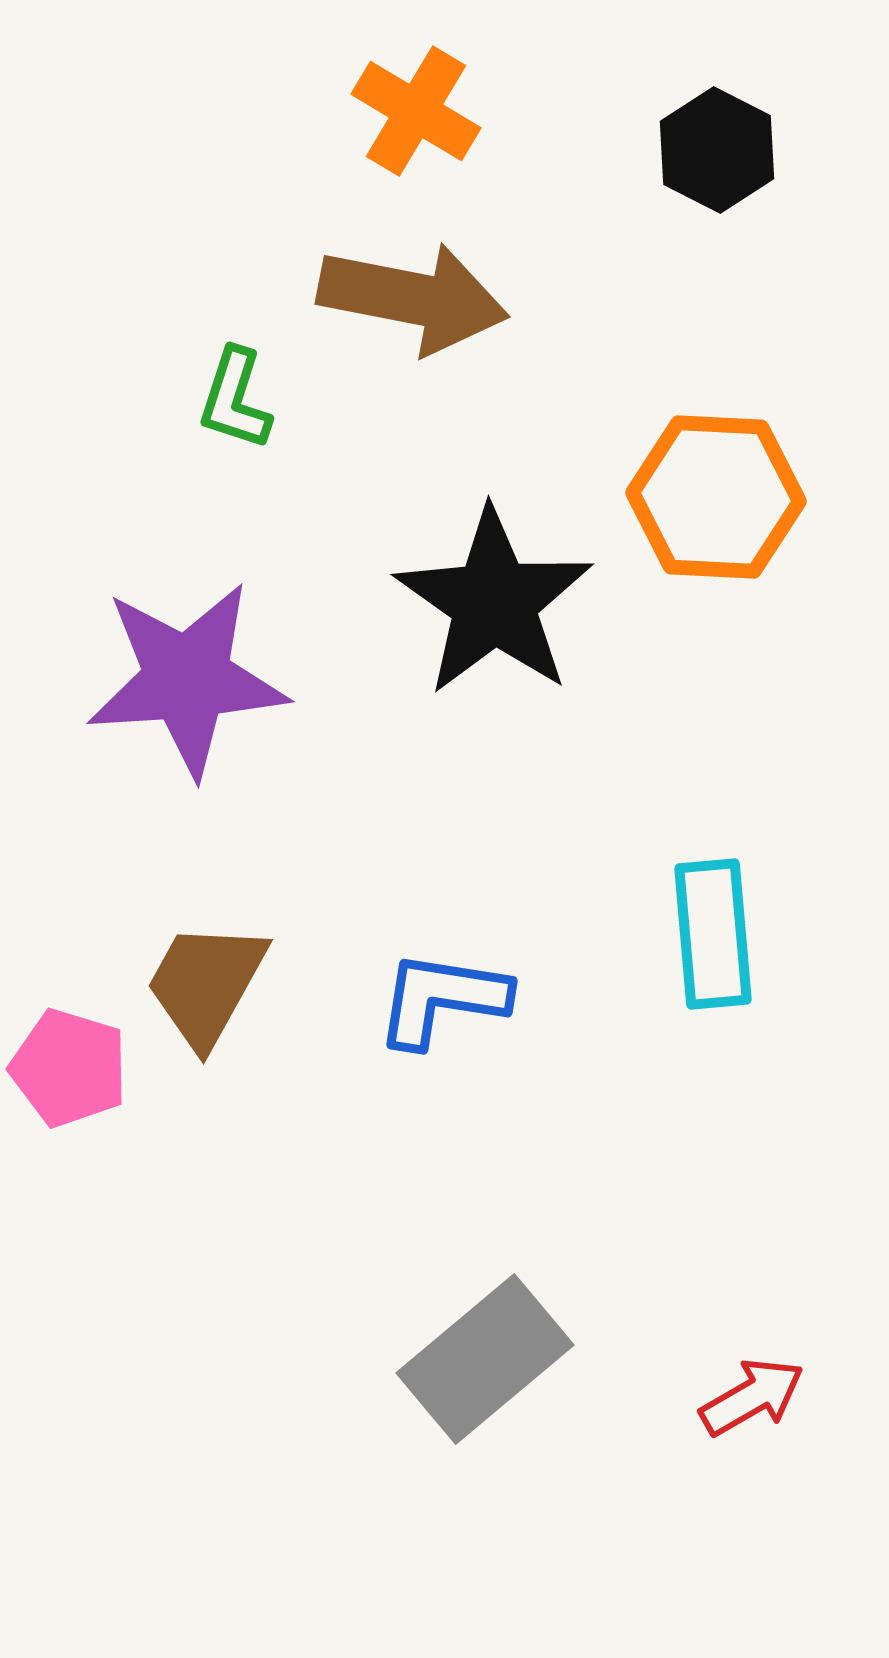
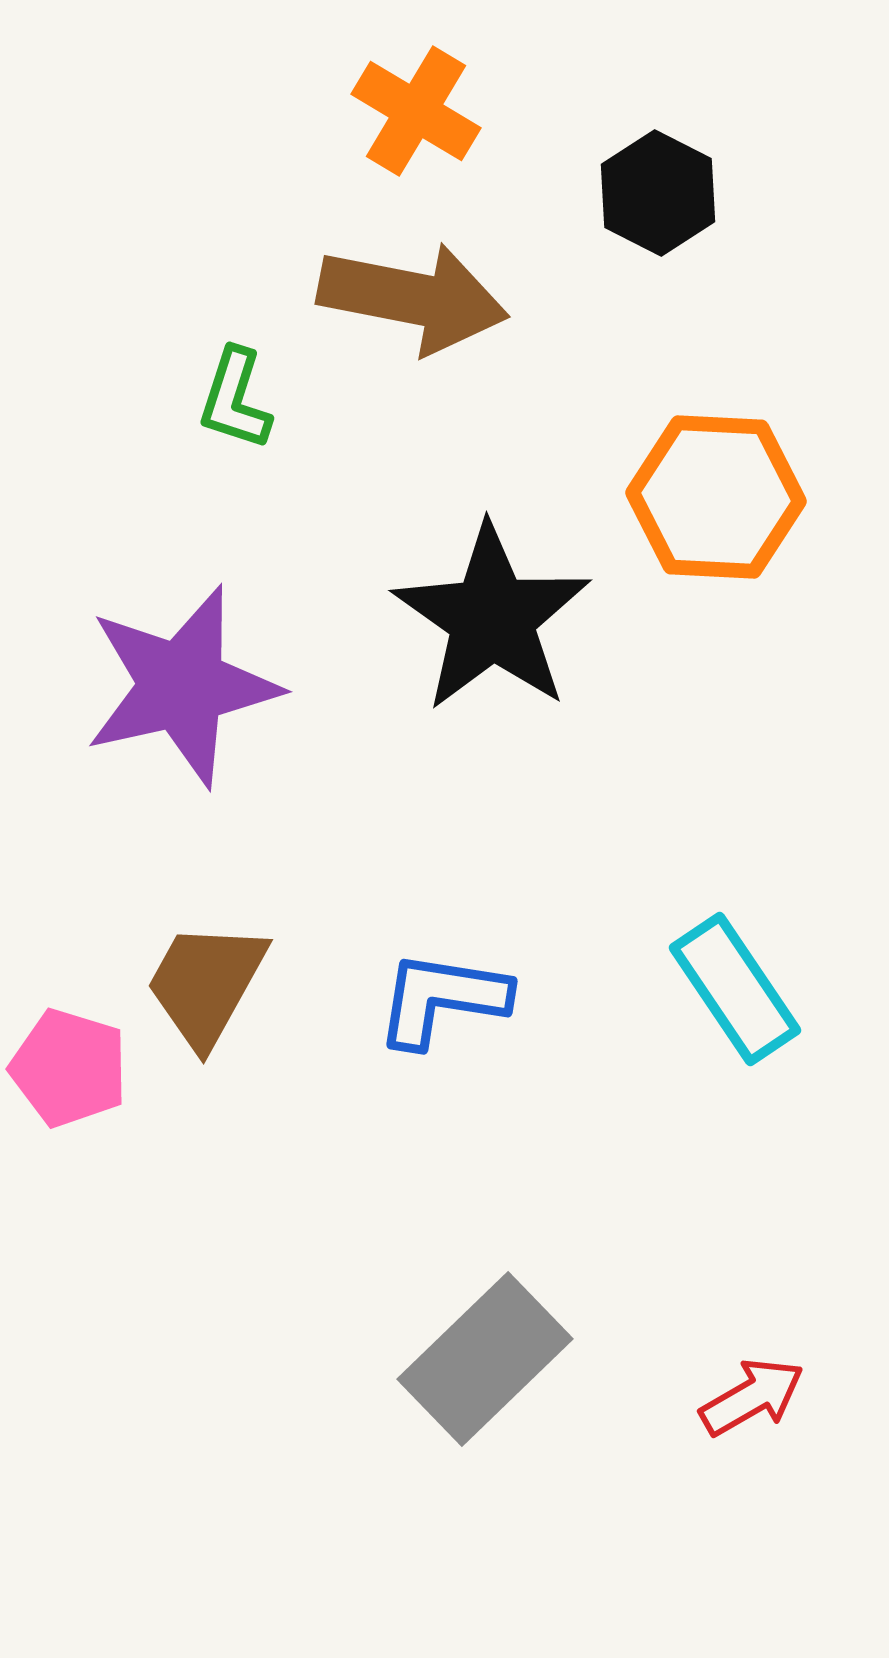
black hexagon: moved 59 px left, 43 px down
black star: moved 2 px left, 16 px down
purple star: moved 5 px left, 7 px down; rotated 9 degrees counterclockwise
cyan rectangle: moved 22 px right, 55 px down; rotated 29 degrees counterclockwise
gray rectangle: rotated 4 degrees counterclockwise
